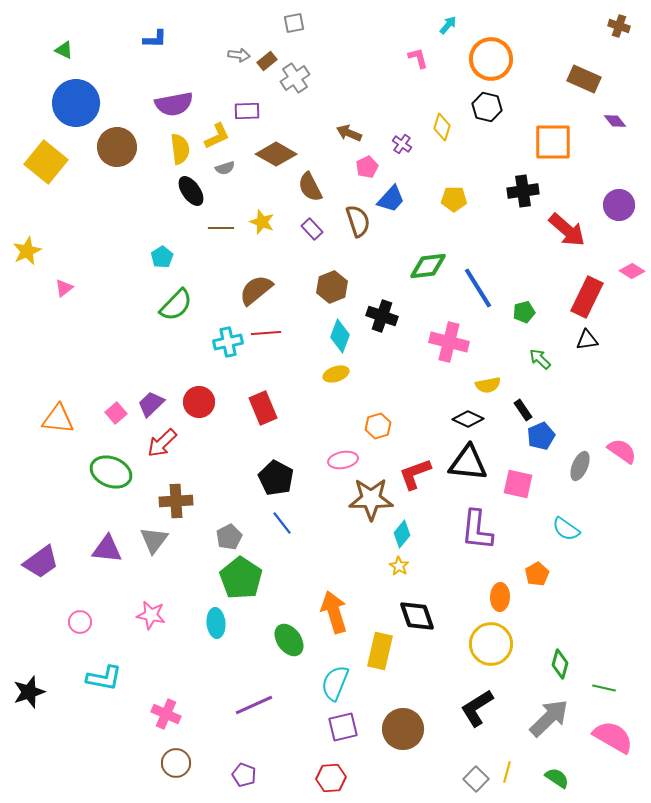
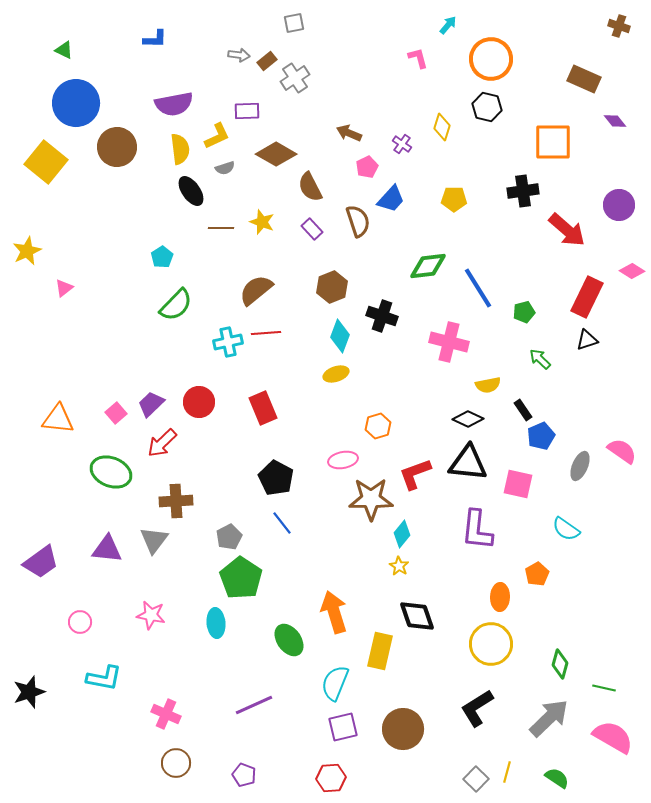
black triangle at (587, 340): rotated 10 degrees counterclockwise
